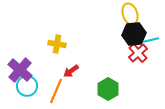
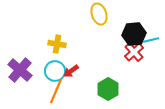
yellow ellipse: moved 31 px left
red cross: moved 4 px left, 1 px up
cyan circle: moved 28 px right, 15 px up
